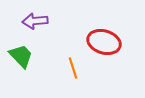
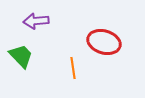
purple arrow: moved 1 px right
orange line: rotated 10 degrees clockwise
